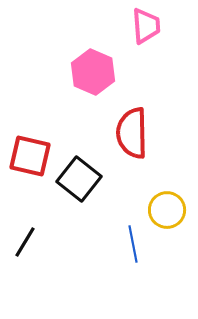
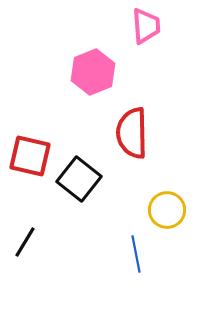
pink hexagon: rotated 15 degrees clockwise
blue line: moved 3 px right, 10 px down
